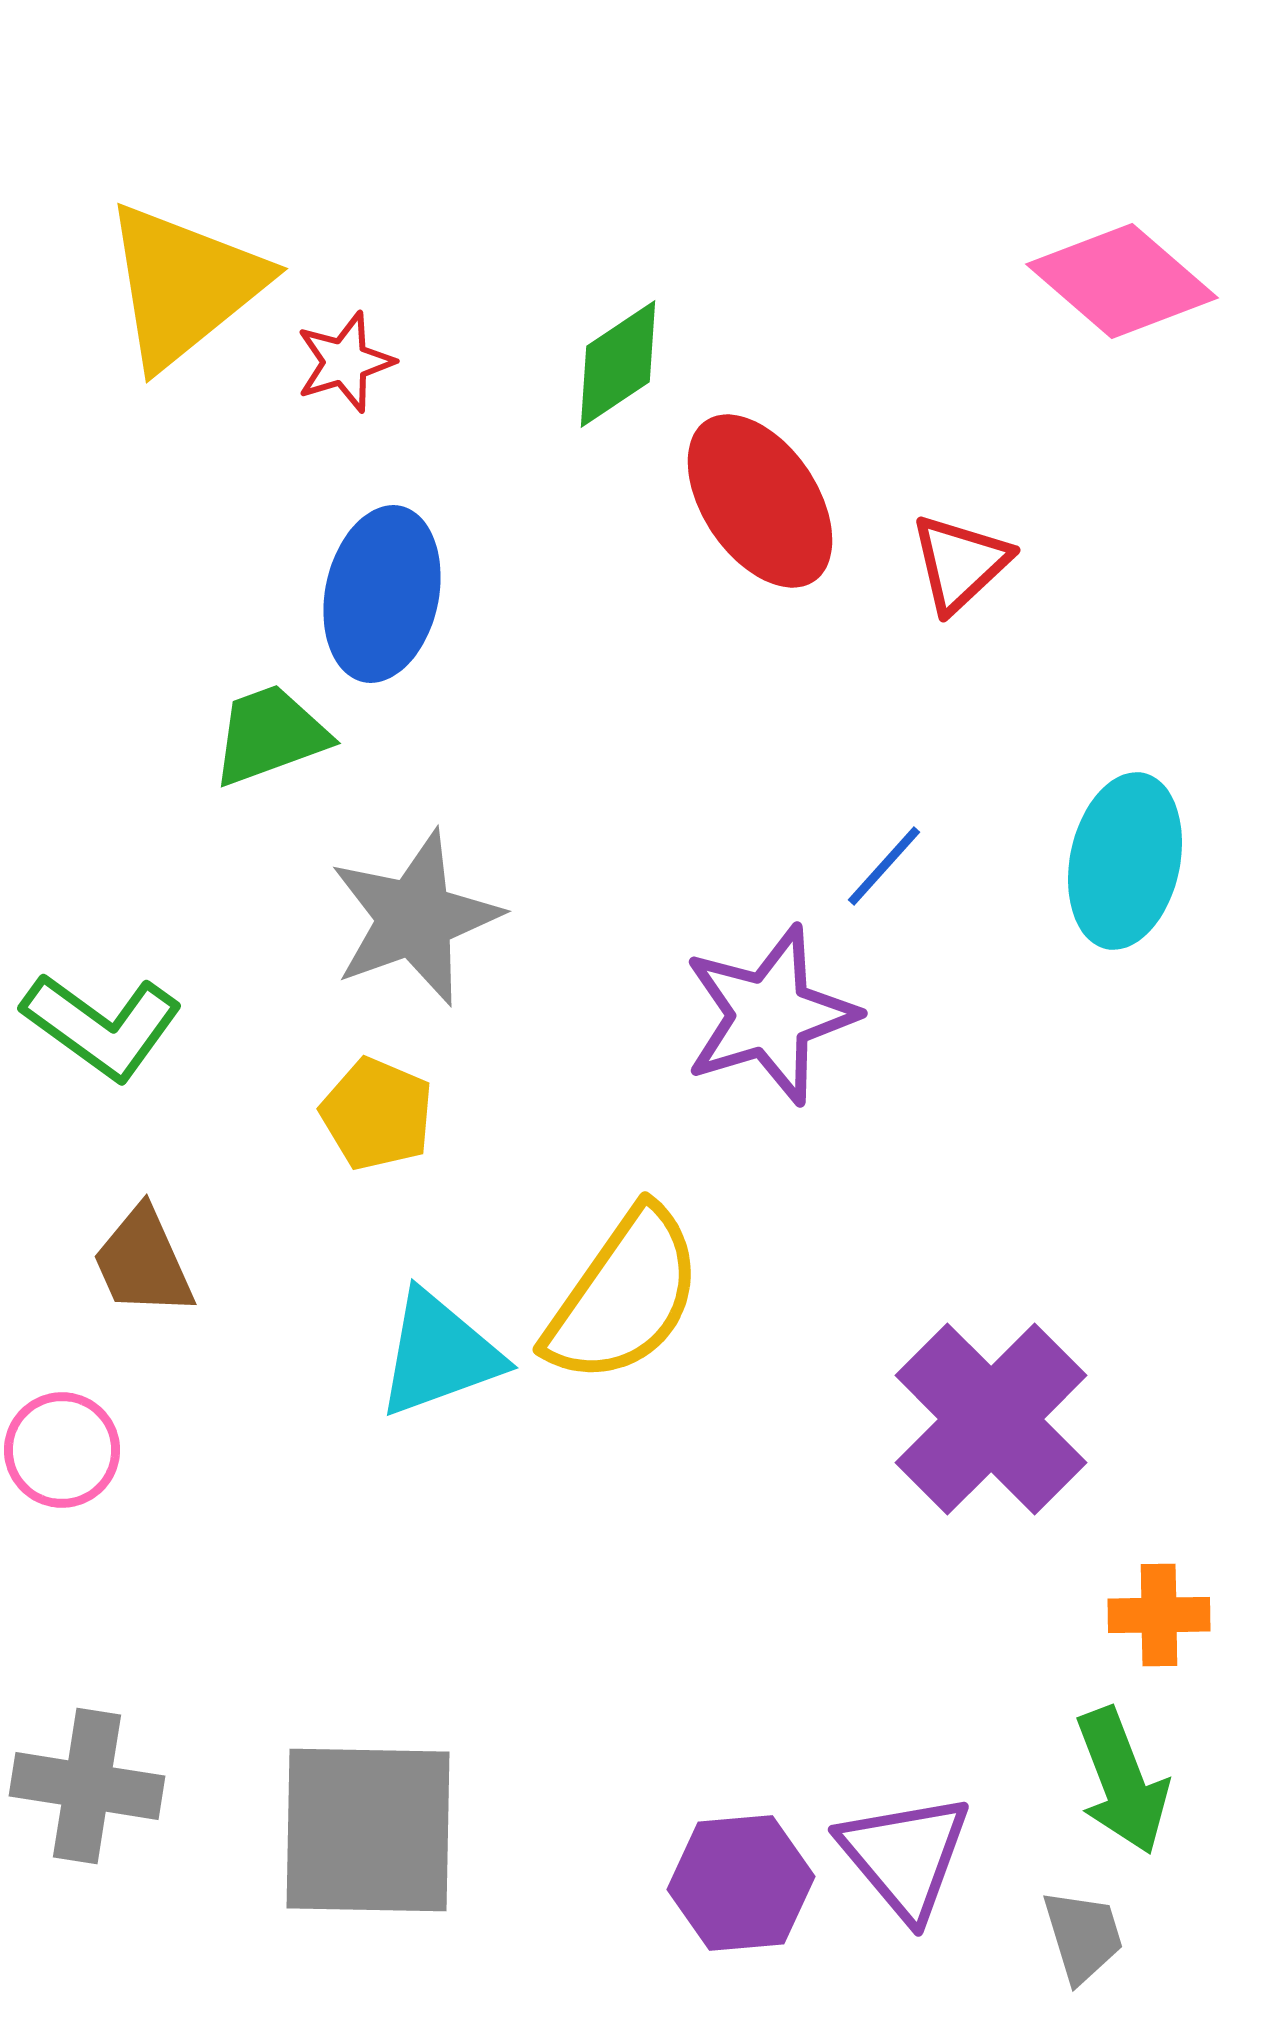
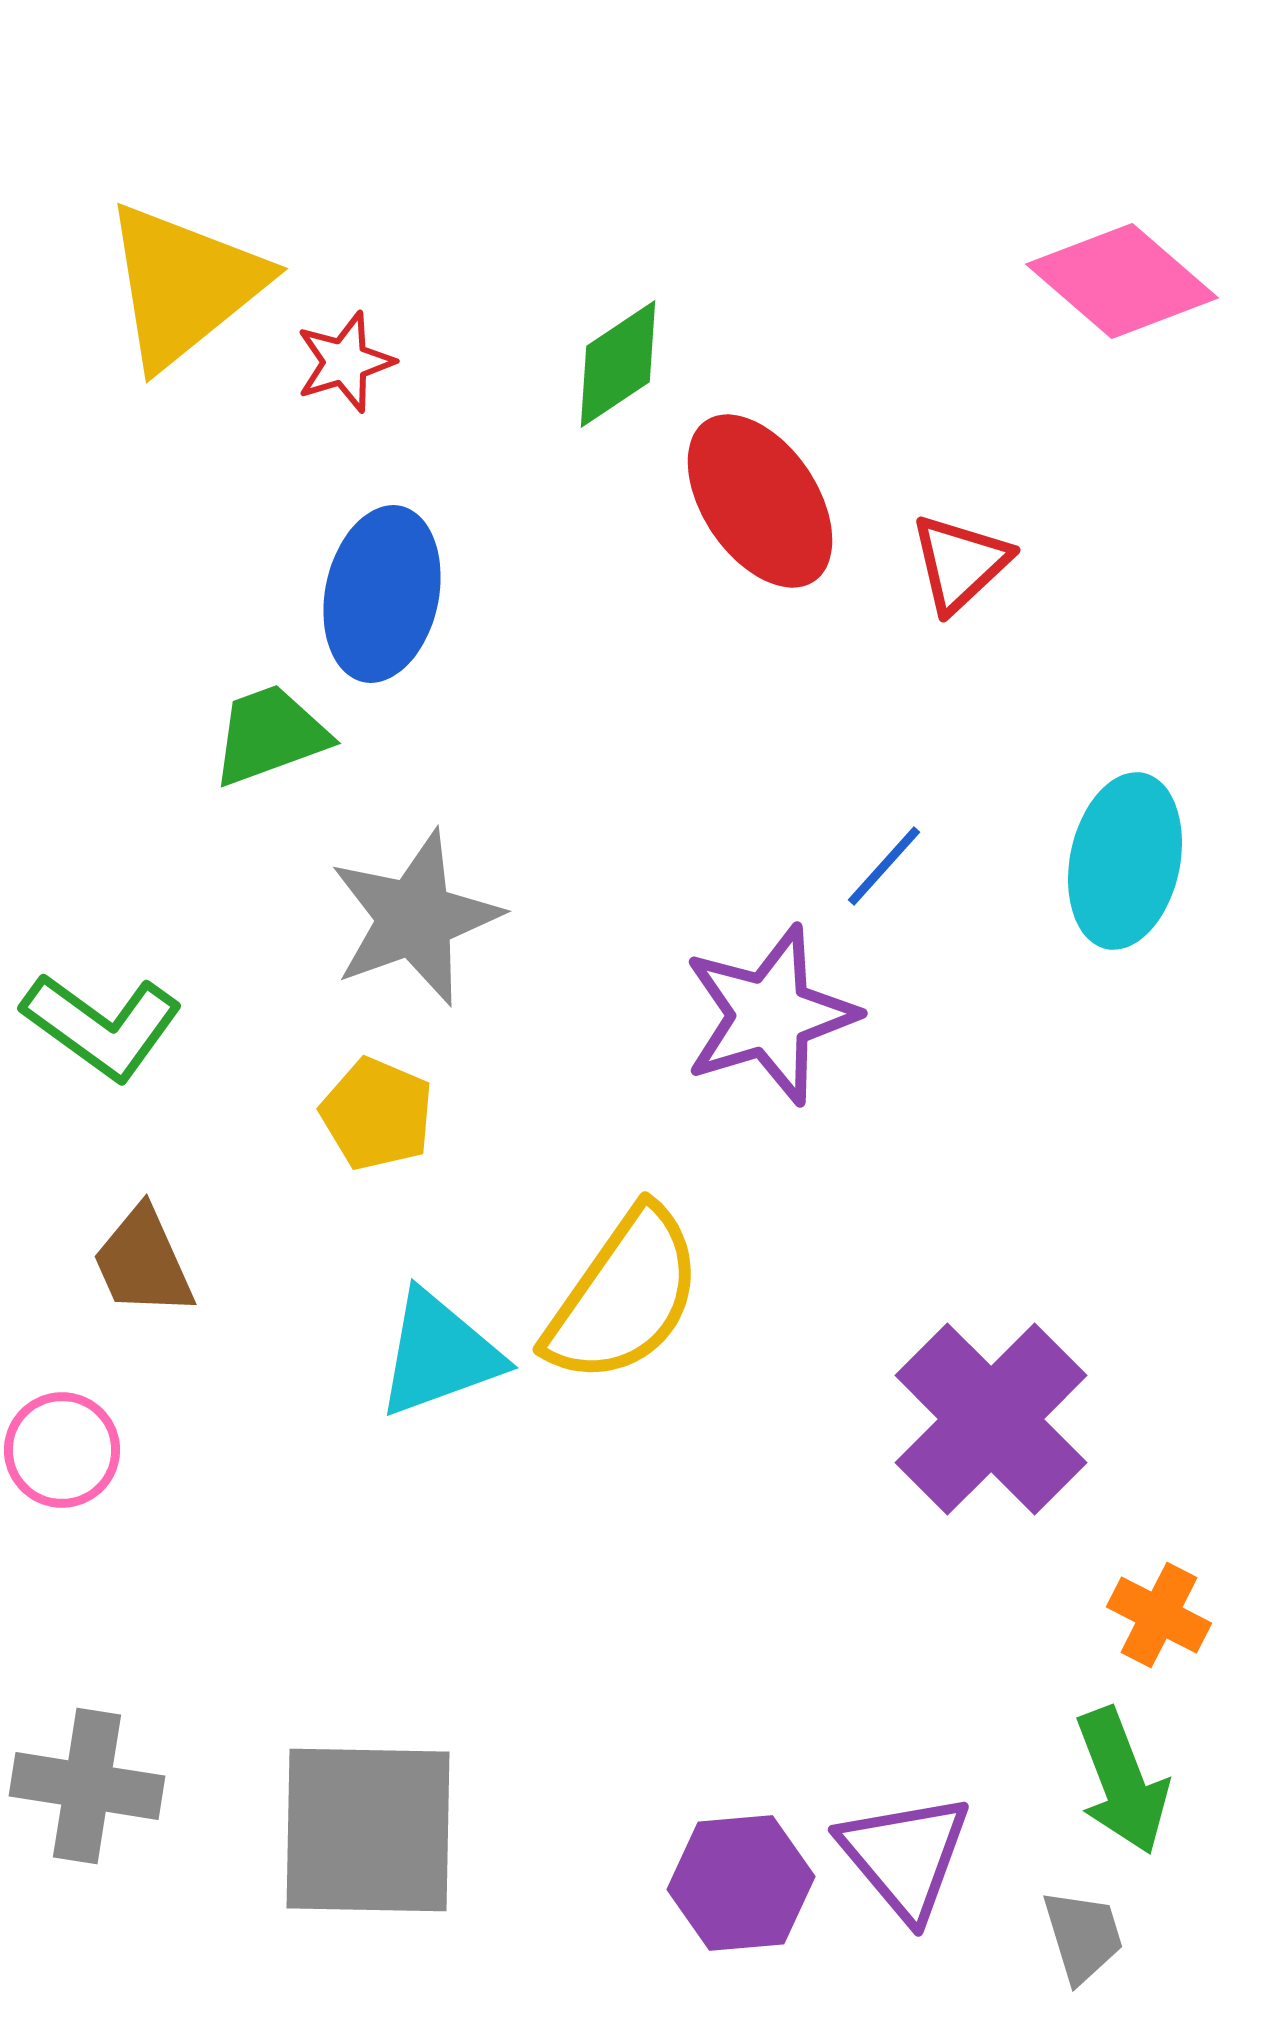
orange cross: rotated 28 degrees clockwise
